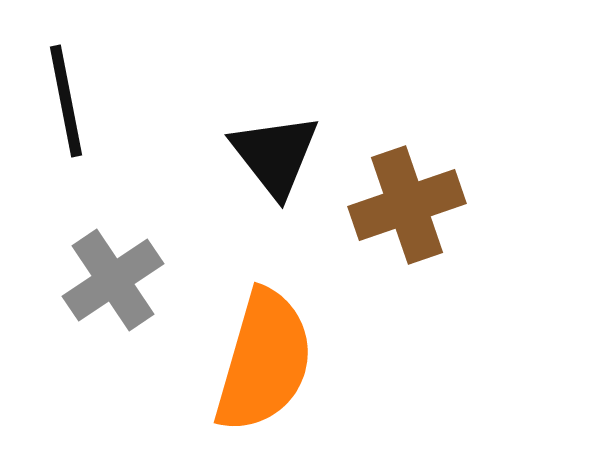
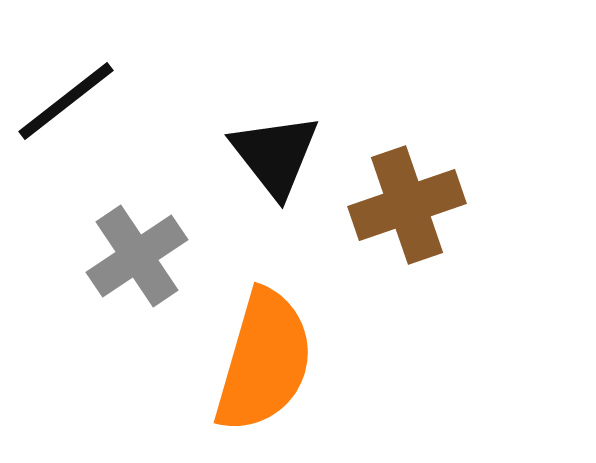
black line: rotated 63 degrees clockwise
gray cross: moved 24 px right, 24 px up
